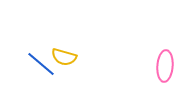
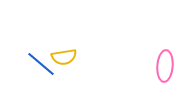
yellow semicircle: rotated 25 degrees counterclockwise
